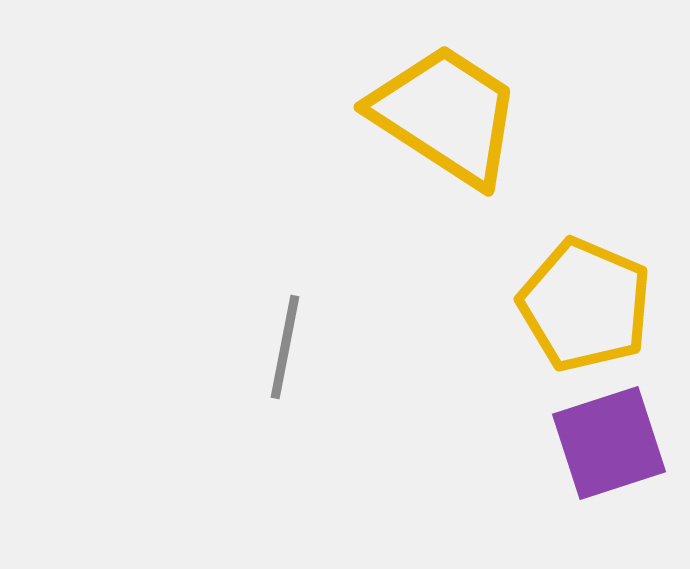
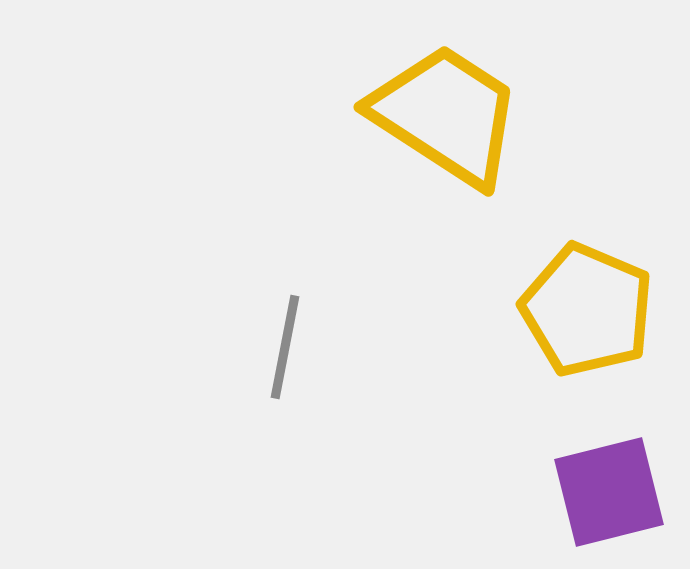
yellow pentagon: moved 2 px right, 5 px down
purple square: moved 49 px down; rotated 4 degrees clockwise
